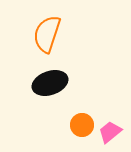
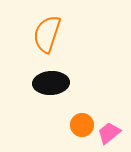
black ellipse: moved 1 px right; rotated 16 degrees clockwise
pink trapezoid: moved 1 px left, 1 px down
